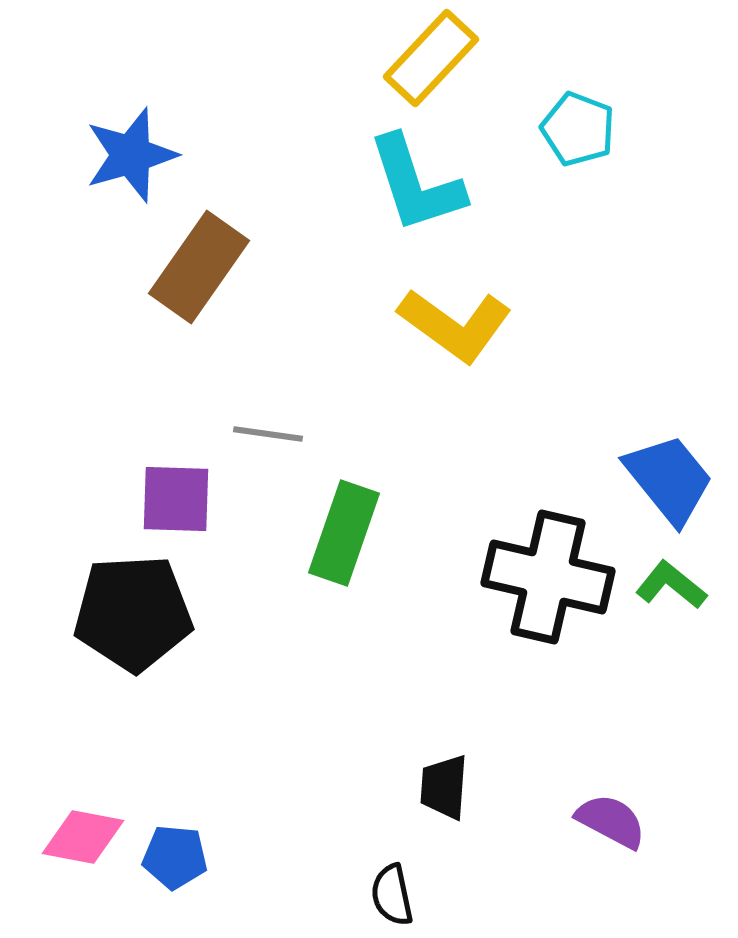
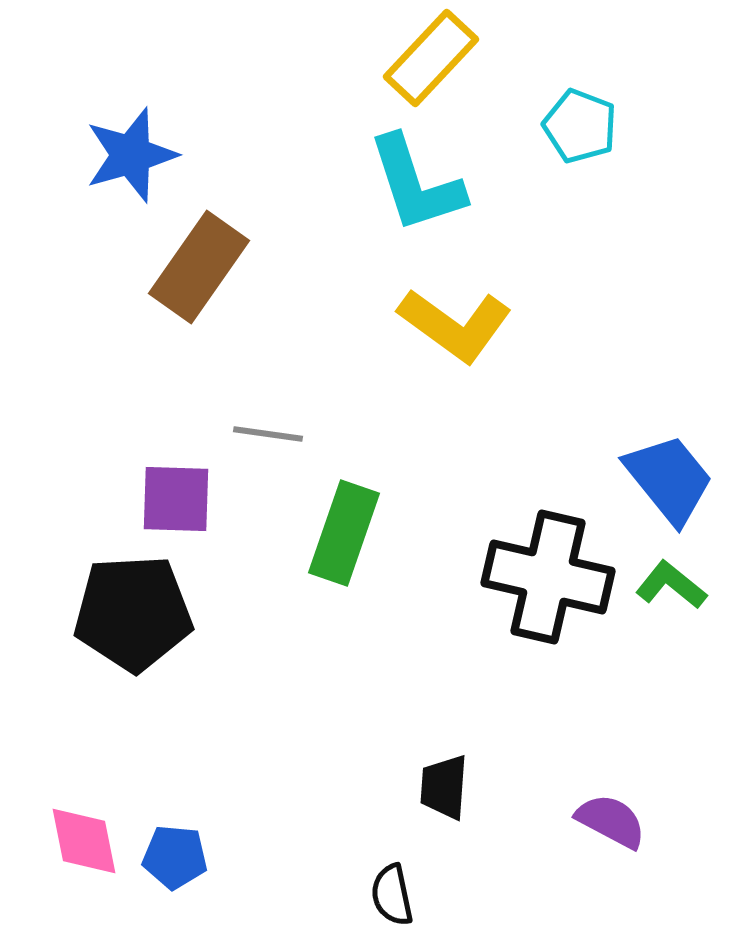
cyan pentagon: moved 2 px right, 3 px up
pink diamond: moved 1 px right, 4 px down; rotated 68 degrees clockwise
